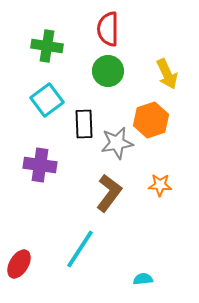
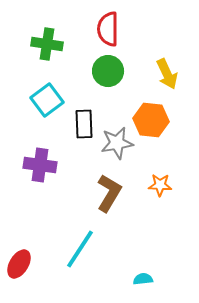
green cross: moved 2 px up
orange hexagon: rotated 24 degrees clockwise
brown L-shape: rotated 6 degrees counterclockwise
